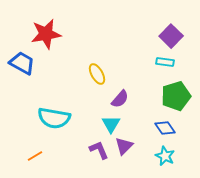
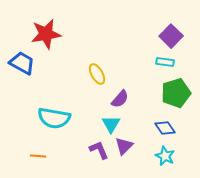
green pentagon: moved 3 px up
orange line: moved 3 px right; rotated 35 degrees clockwise
